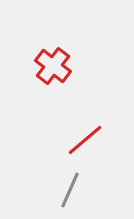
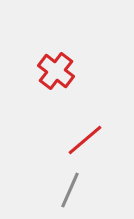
red cross: moved 3 px right, 5 px down
